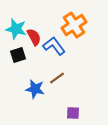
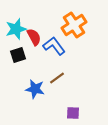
cyan star: rotated 30 degrees counterclockwise
